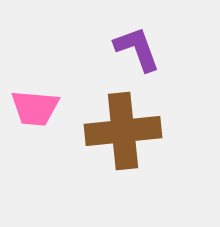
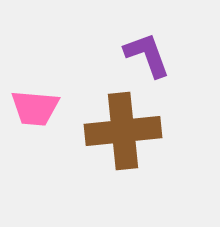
purple L-shape: moved 10 px right, 6 px down
